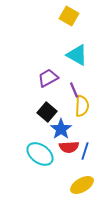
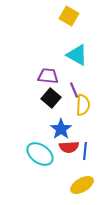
purple trapezoid: moved 2 px up; rotated 35 degrees clockwise
yellow semicircle: moved 1 px right, 1 px up
black square: moved 4 px right, 14 px up
blue line: rotated 12 degrees counterclockwise
